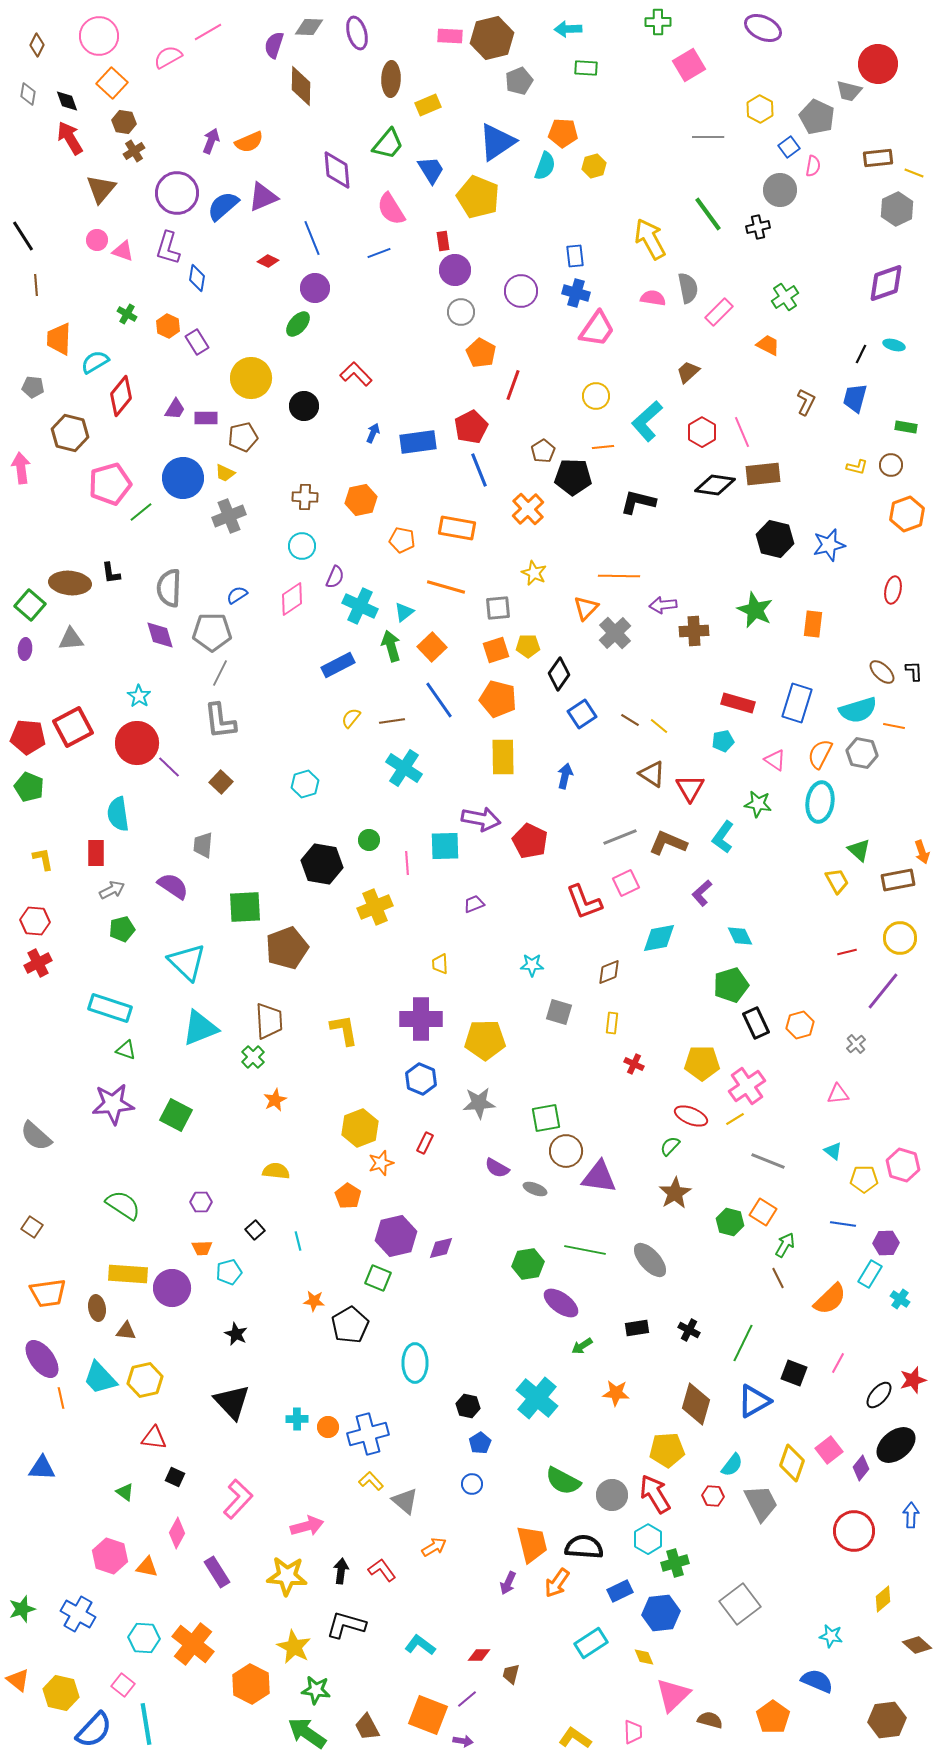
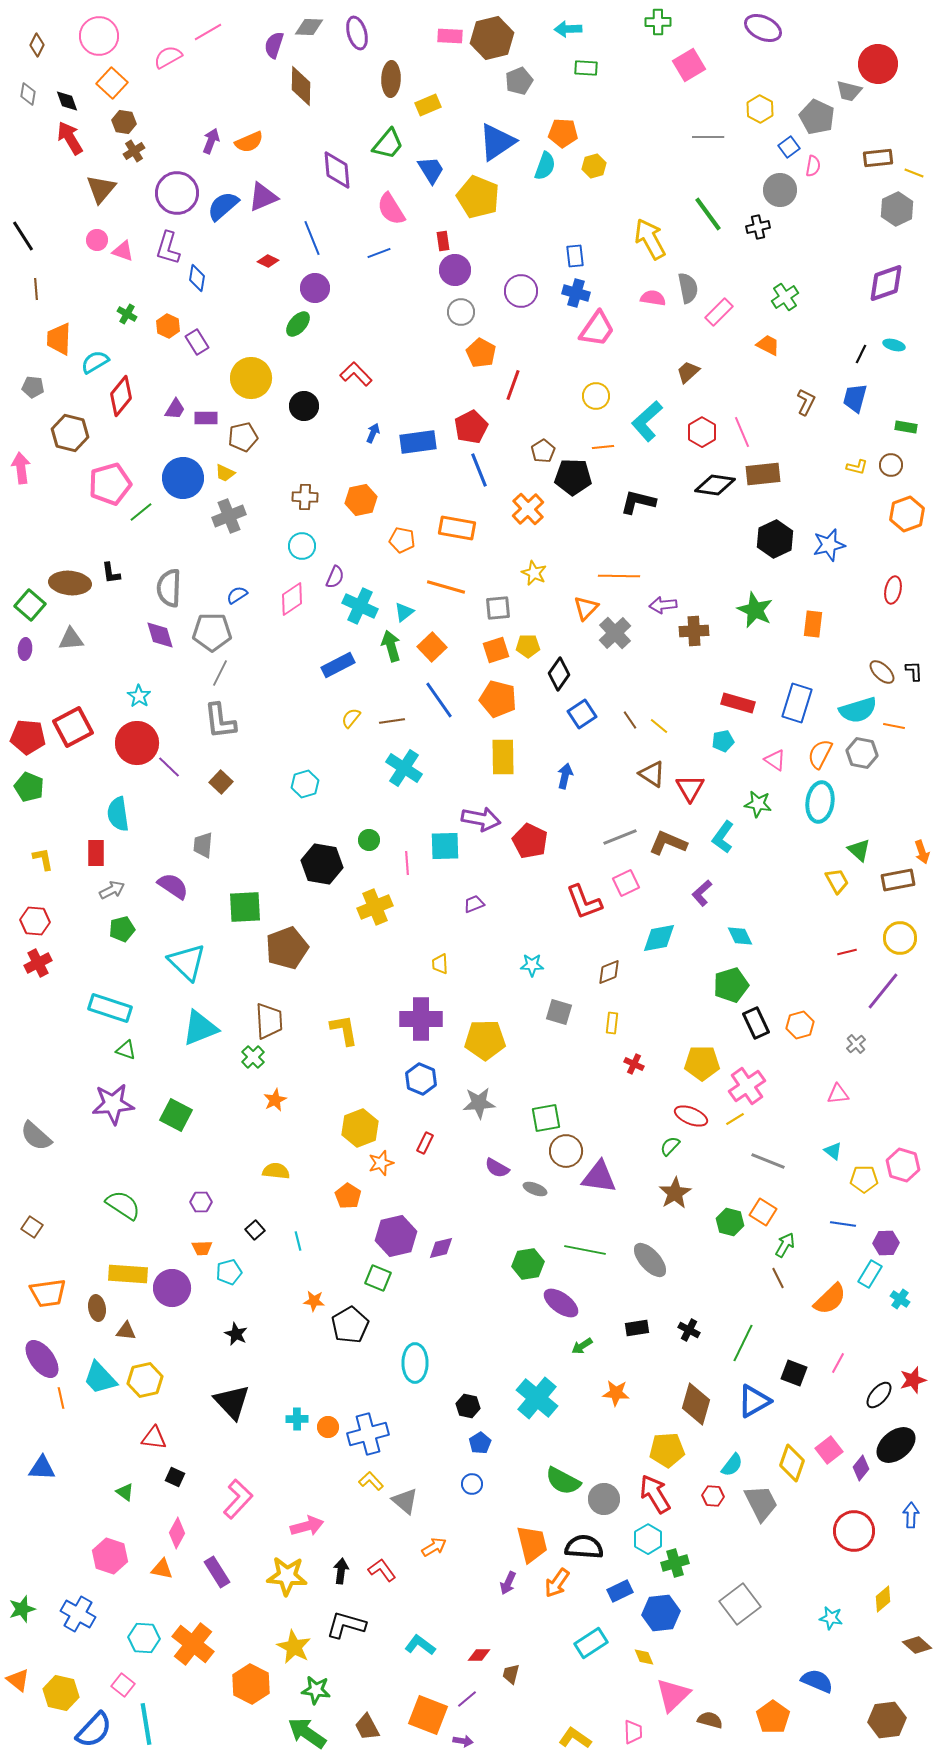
brown line at (36, 285): moved 4 px down
black hexagon at (775, 539): rotated 21 degrees clockwise
brown line at (630, 720): rotated 24 degrees clockwise
gray circle at (612, 1495): moved 8 px left, 4 px down
orange triangle at (147, 1567): moved 15 px right, 2 px down
cyan star at (831, 1636): moved 18 px up
